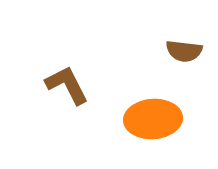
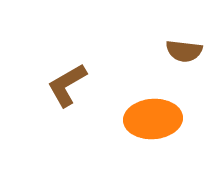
brown L-shape: rotated 93 degrees counterclockwise
